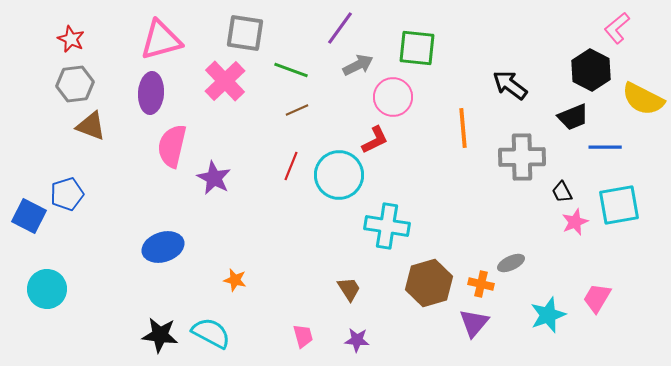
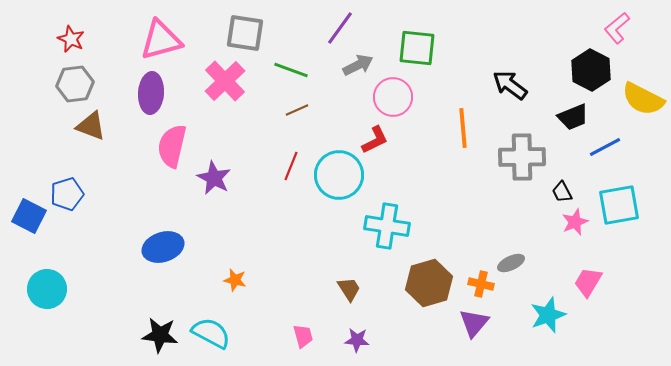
blue line at (605, 147): rotated 28 degrees counterclockwise
pink trapezoid at (597, 298): moved 9 px left, 16 px up
